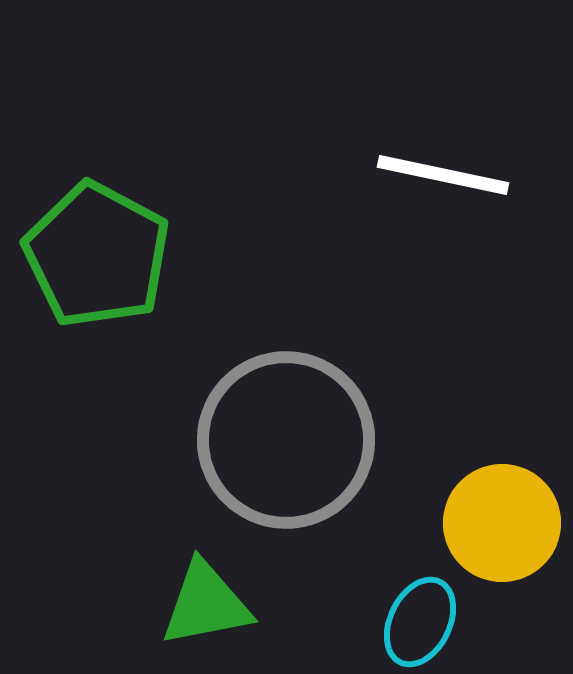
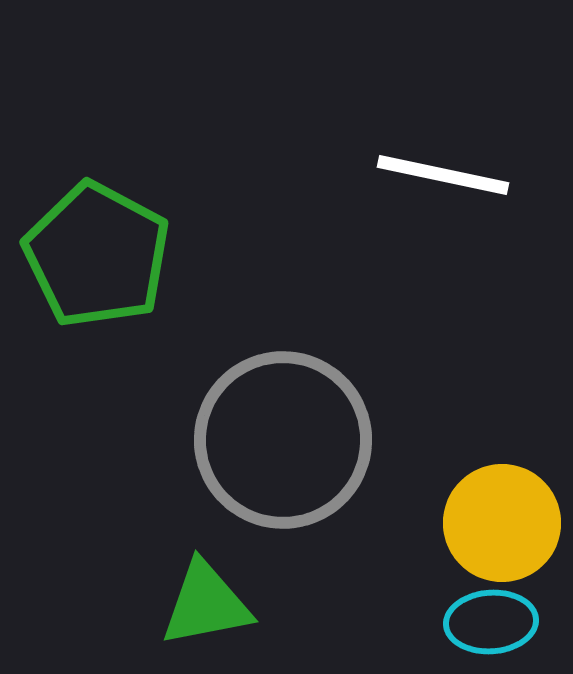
gray circle: moved 3 px left
cyan ellipse: moved 71 px right; rotated 60 degrees clockwise
